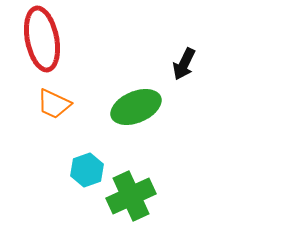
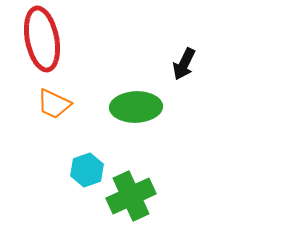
green ellipse: rotated 21 degrees clockwise
